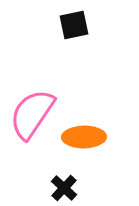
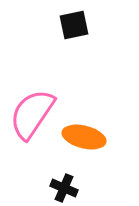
orange ellipse: rotated 15 degrees clockwise
black cross: rotated 20 degrees counterclockwise
